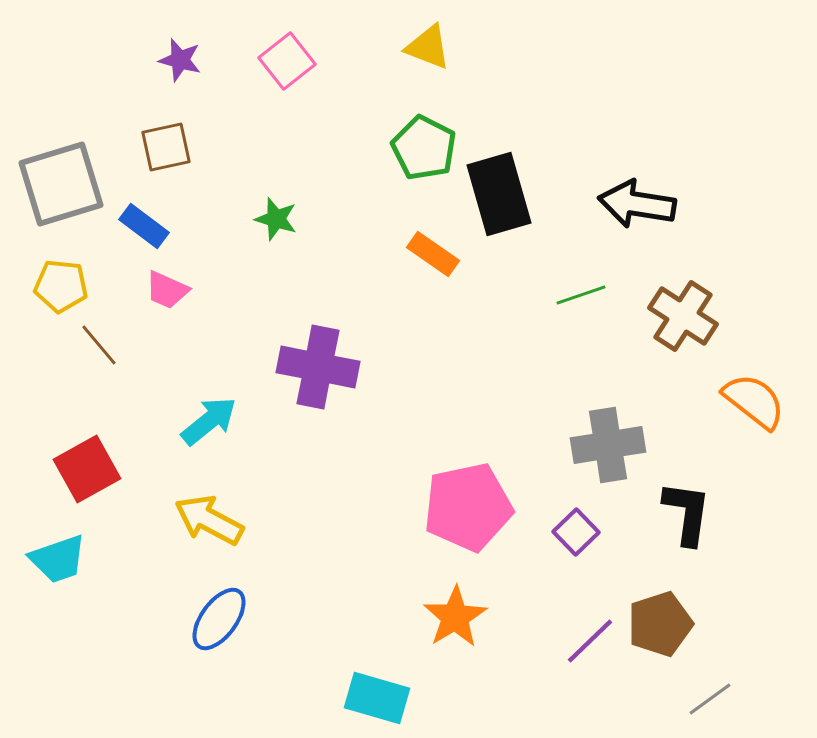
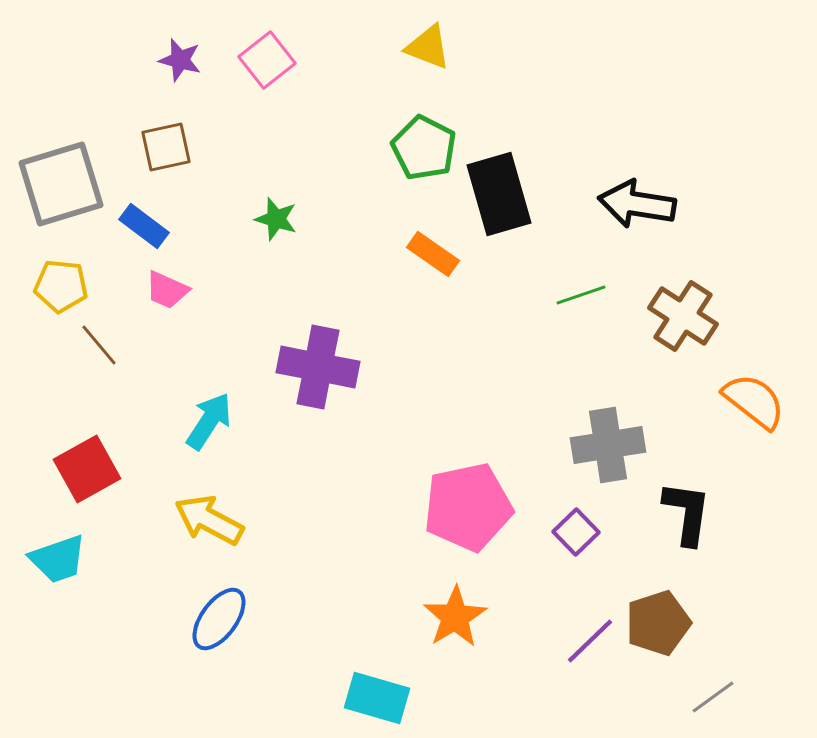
pink square: moved 20 px left, 1 px up
cyan arrow: rotated 18 degrees counterclockwise
brown pentagon: moved 2 px left, 1 px up
gray line: moved 3 px right, 2 px up
